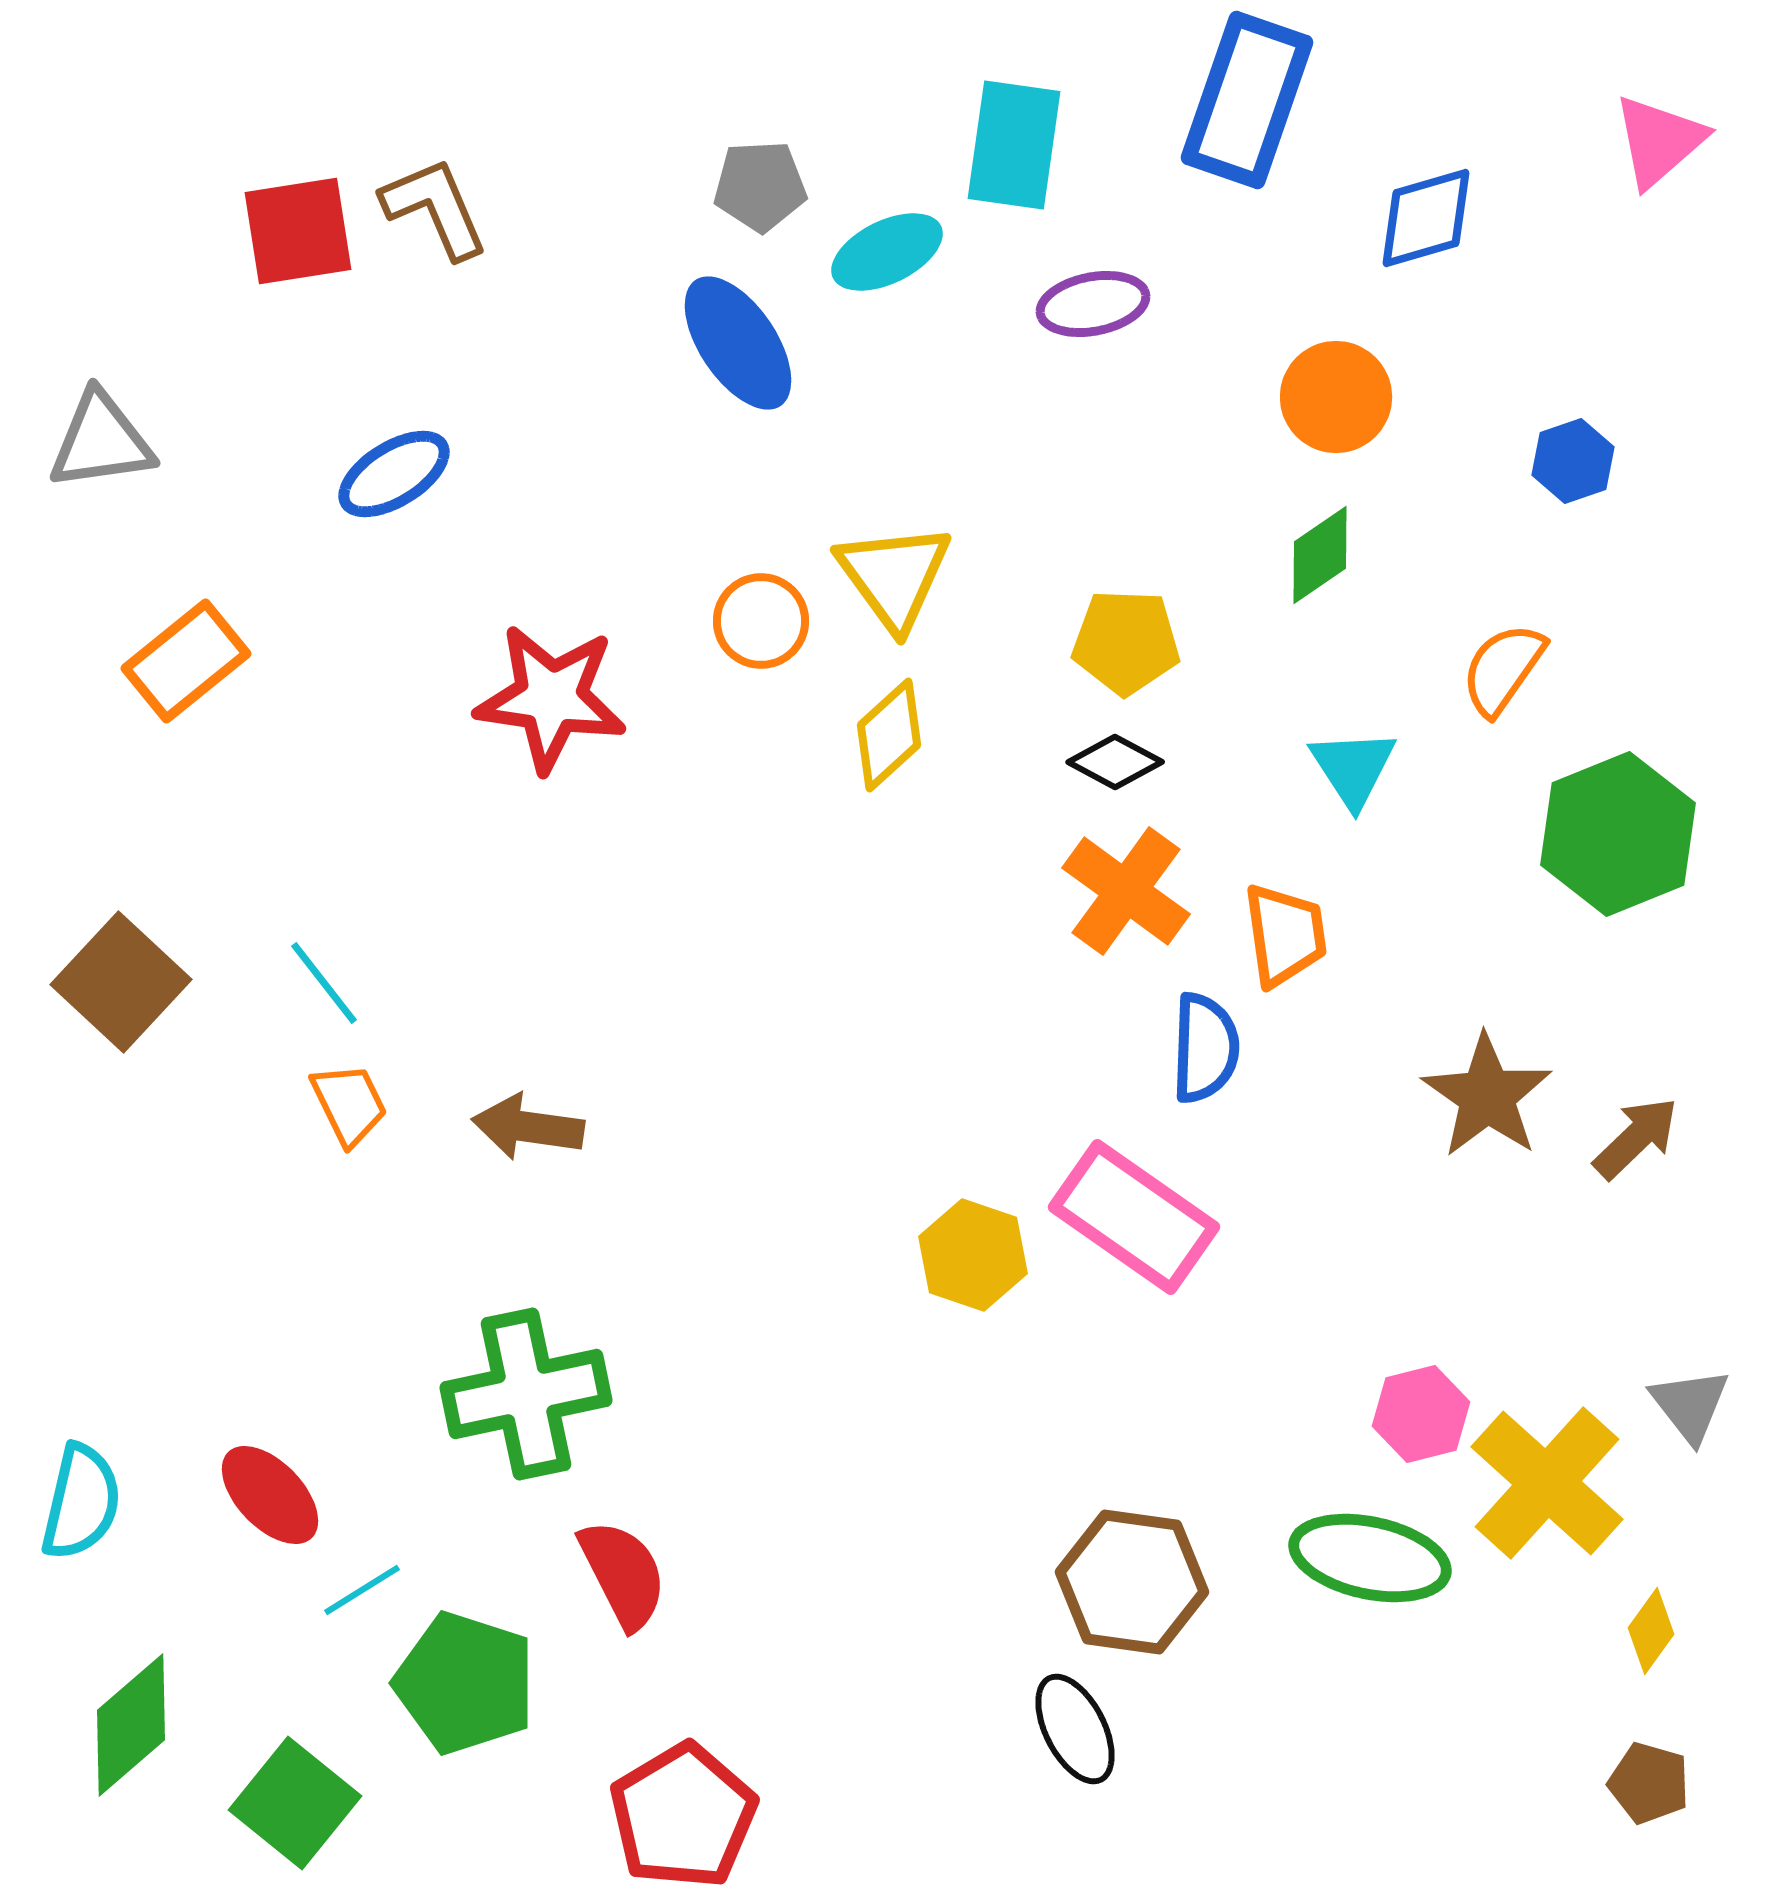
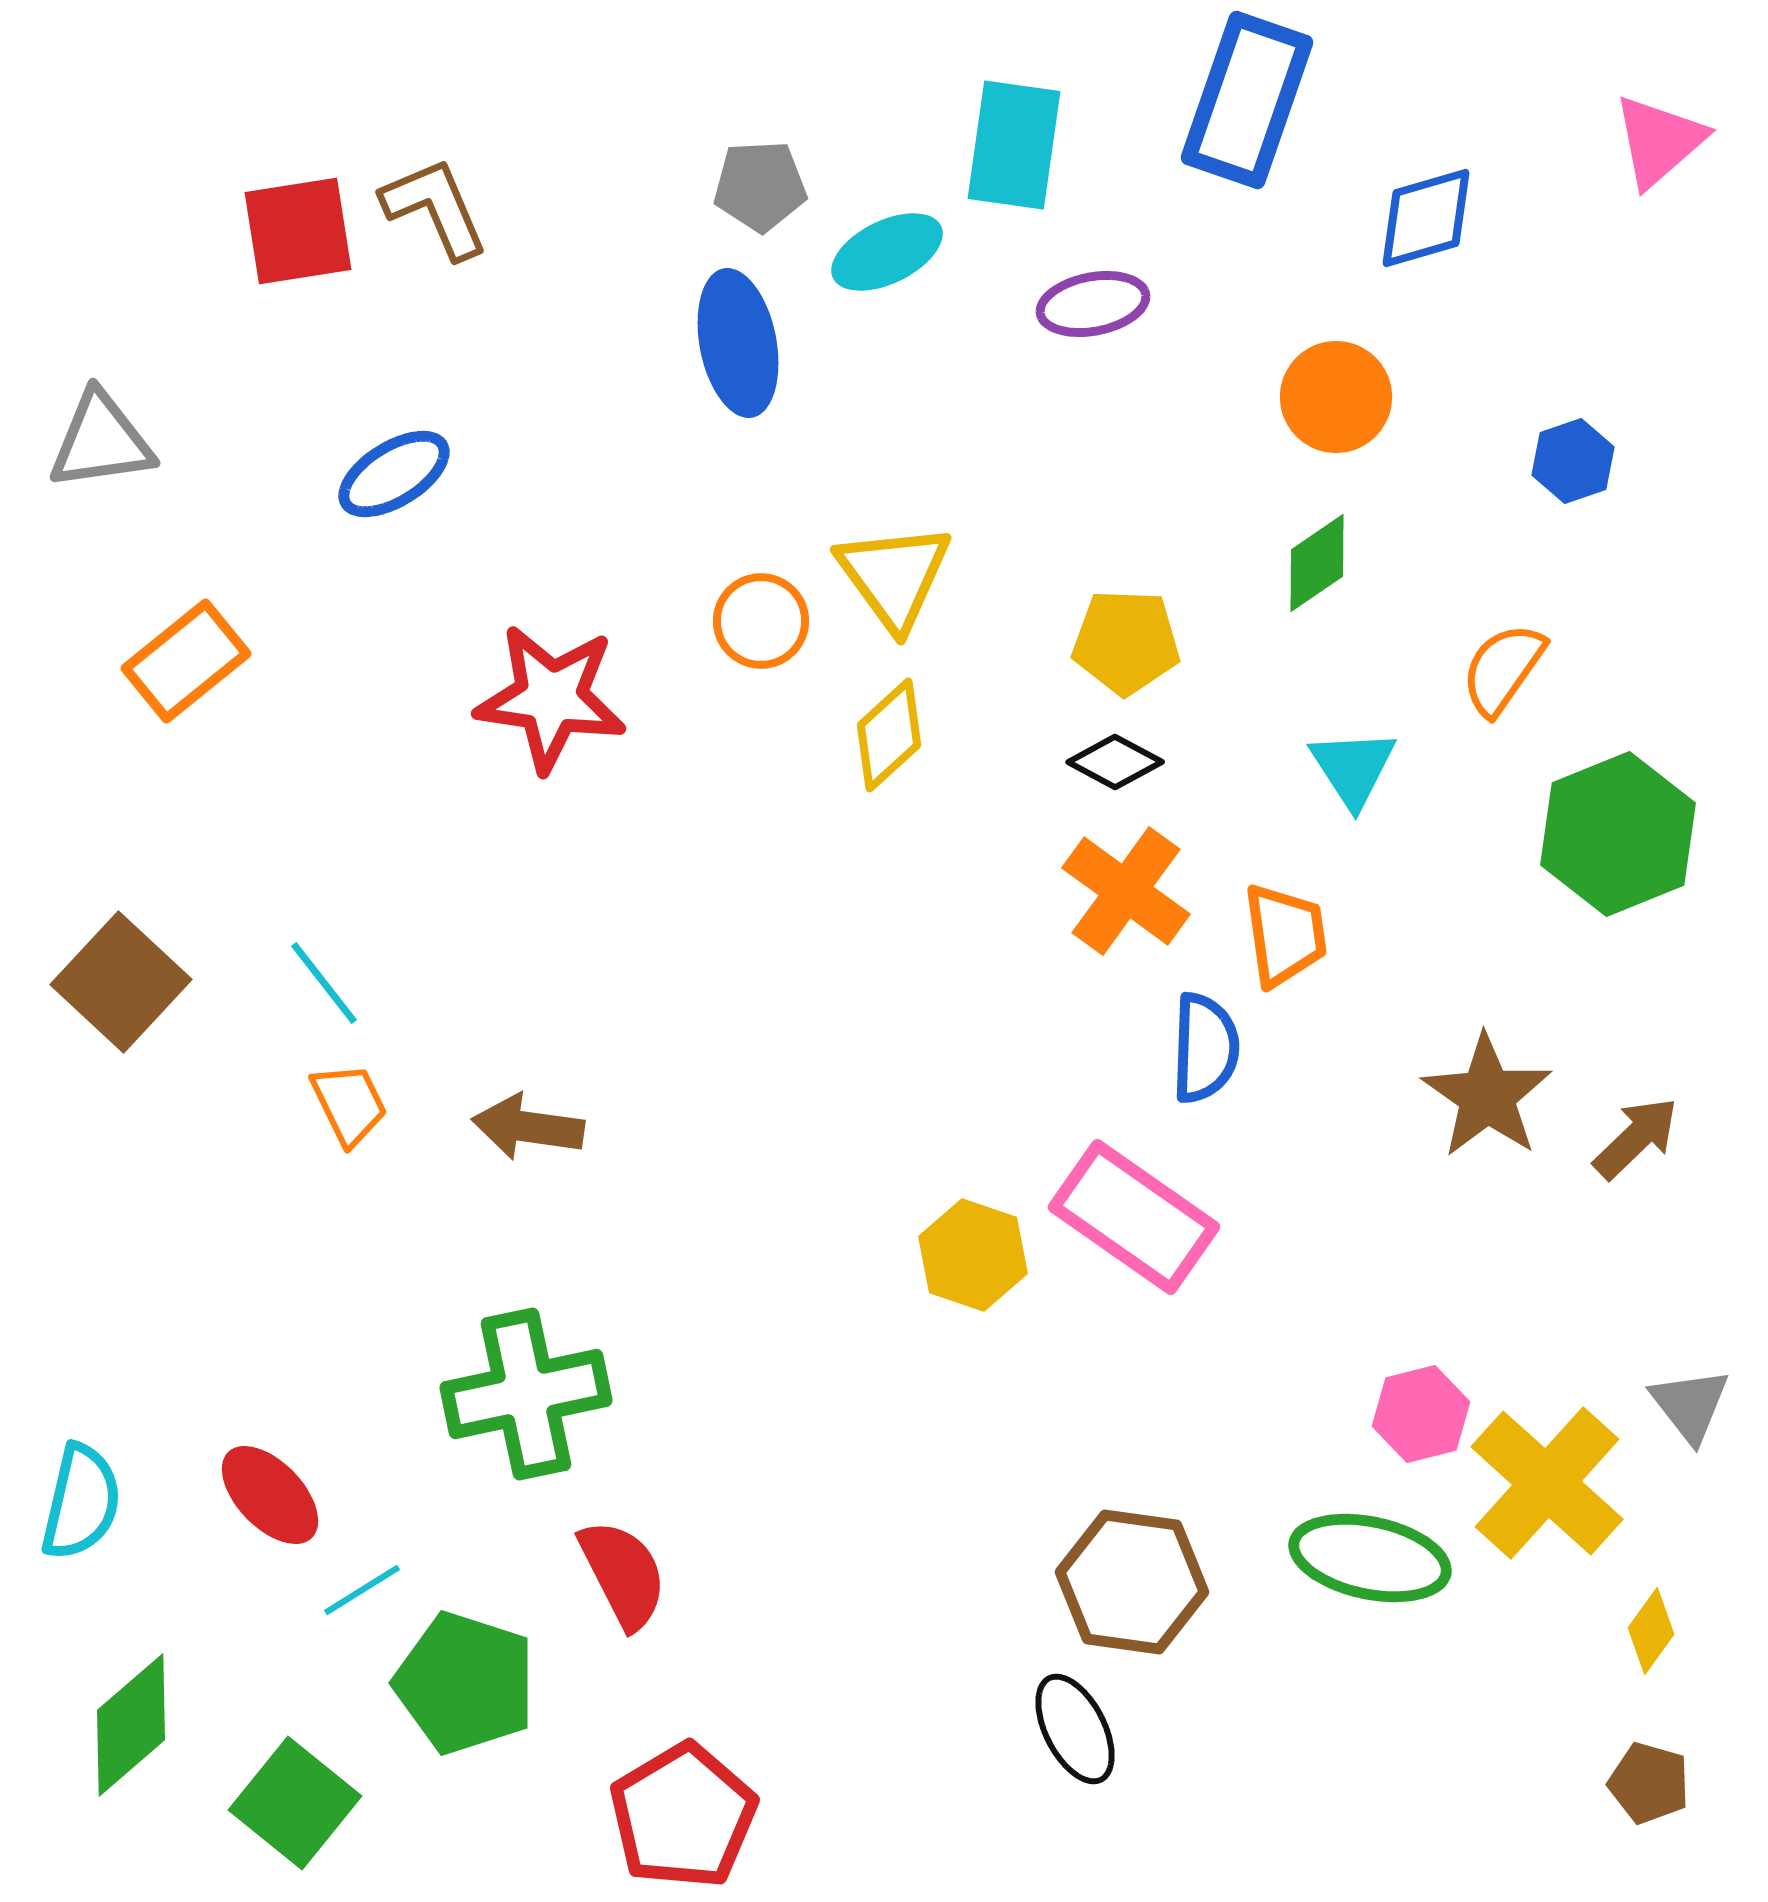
blue ellipse at (738, 343): rotated 23 degrees clockwise
green diamond at (1320, 555): moved 3 px left, 8 px down
